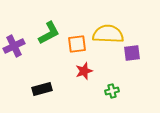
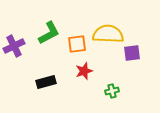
black rectangle: moved 4 px right, 7 px up
